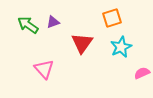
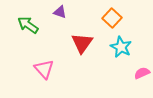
orange square: rotated 30 degrees counterclockwise
purple triangle: moved 7 px right, 10 px up; rotated 40 degrees clockwise
cyan star: rotated 20 degrees counterclockwise
